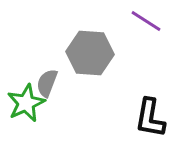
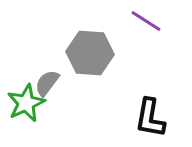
gray semicircle: rotated 16 degrees clockwise
